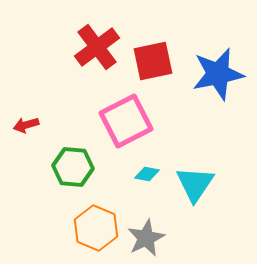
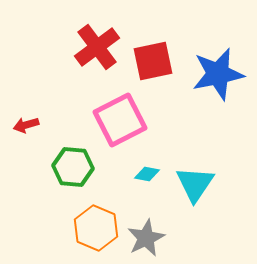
pink square: moved 6 px left, 1 px up
